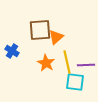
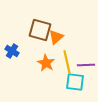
brown square: rotated 20 degrees clockwise
